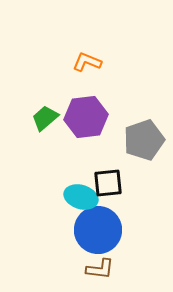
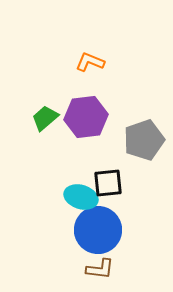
orange L-shape: moved 3 px right
